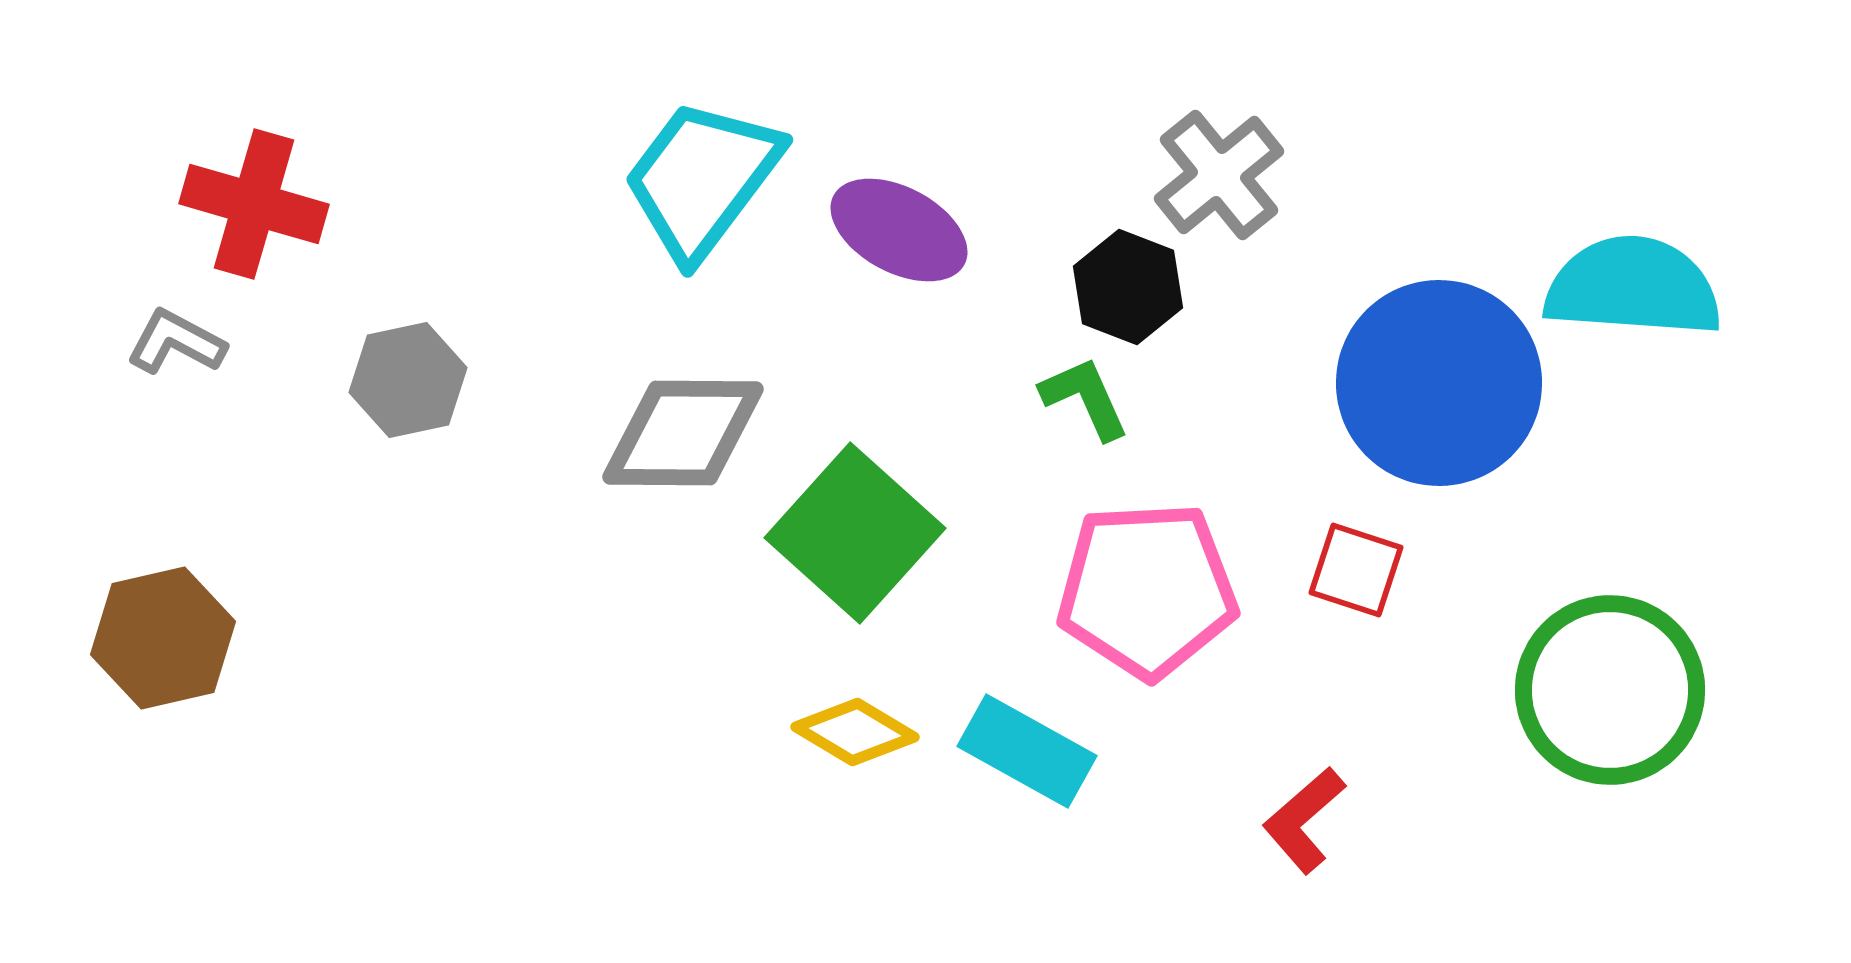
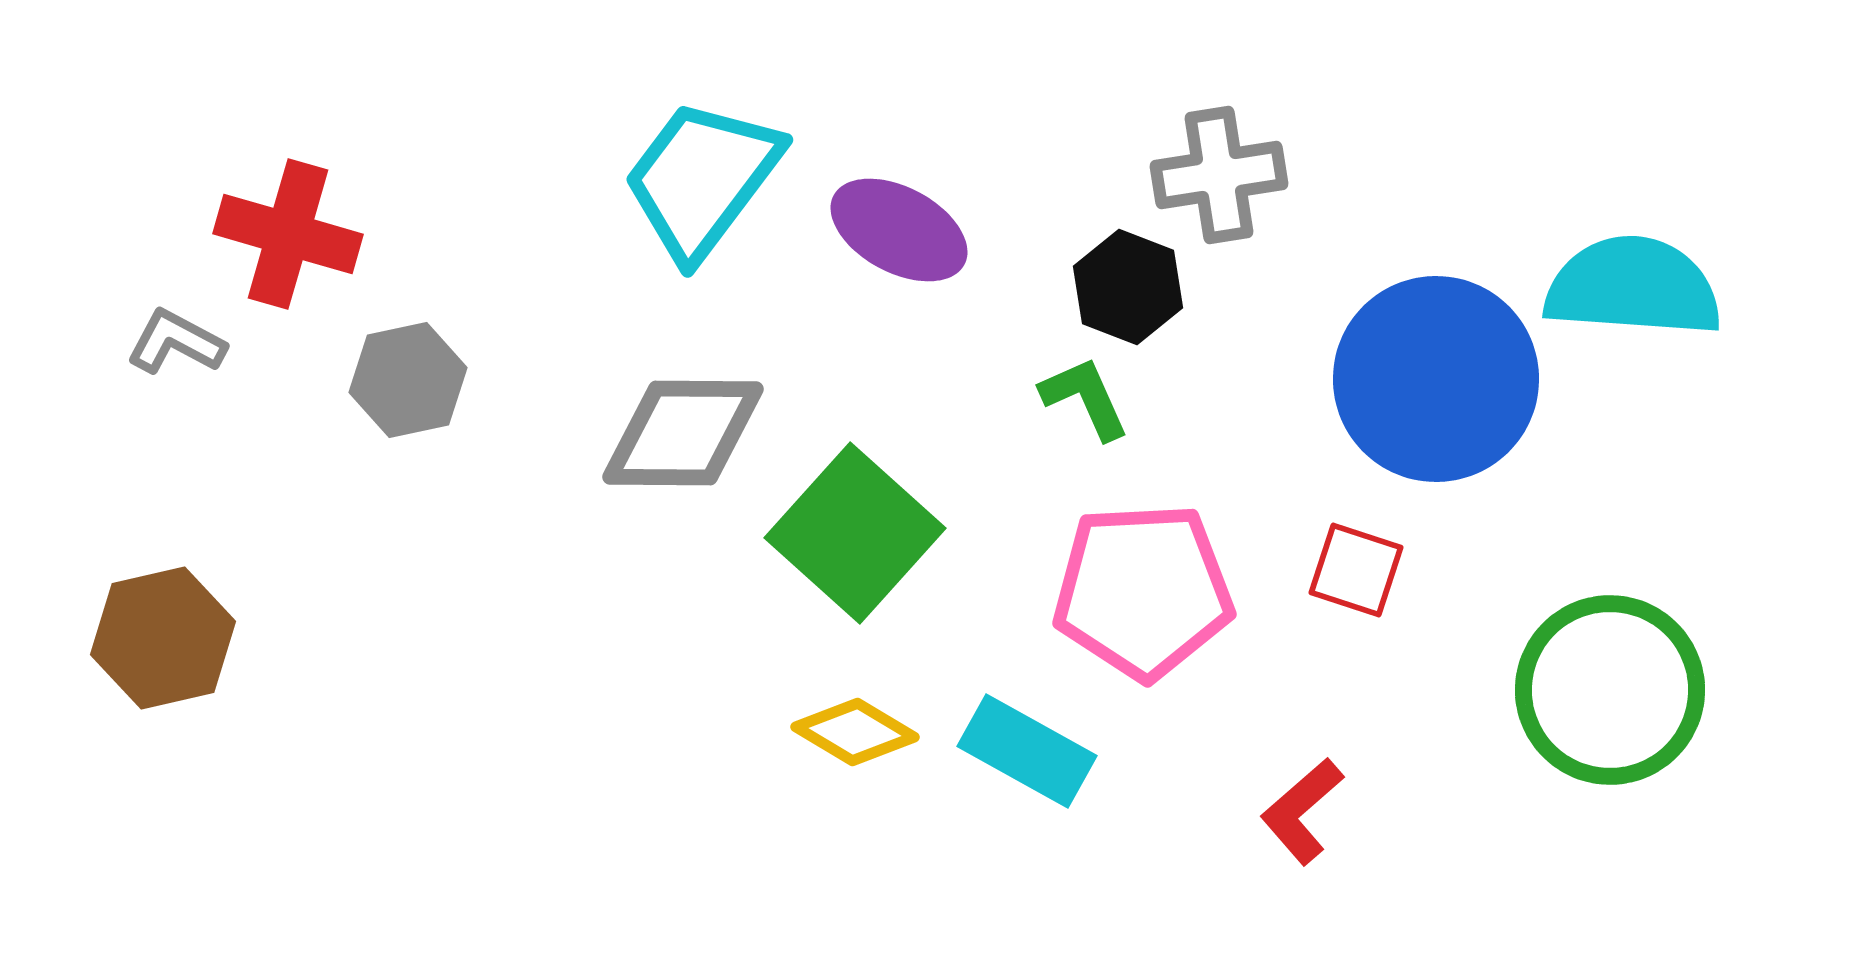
gray cross: rotated 30 degrees clockwise
red cross: moved 34 px right, 30 px down
blue circle: moved 3 px left, 4 px up
pink pentagon: moved 4 px left, 1 px down
red L-shape: moved 2 px left, 9 px up
